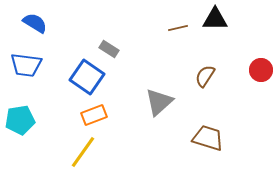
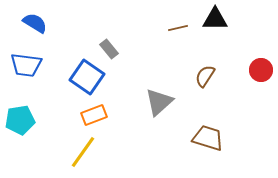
gray rectangle: rotated 18 degrees clockwise
